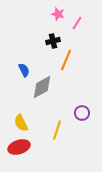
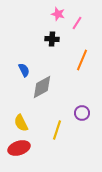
black cross: moved 1 px left, 2 px up; rotated 16 degrees clockwise
orange line: moved 16 px right
red ellipse: moved 1 px down
